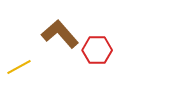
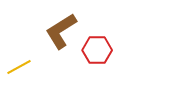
brown L-shape: moved 1 px right, 3 px up; rotated 81 degrees counterclockwise
